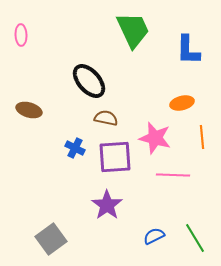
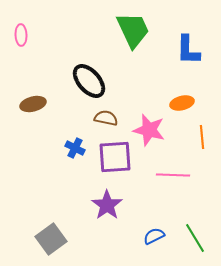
brown ellipse: moved 4 px right, 6 px up; rotated 30 degrees counterclockwise
pink star: moved 6 px left, 8 px up
